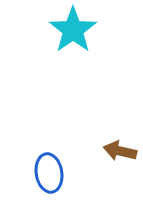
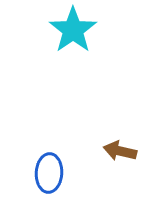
blue ellipse: rotated 12 degrees clockwise
